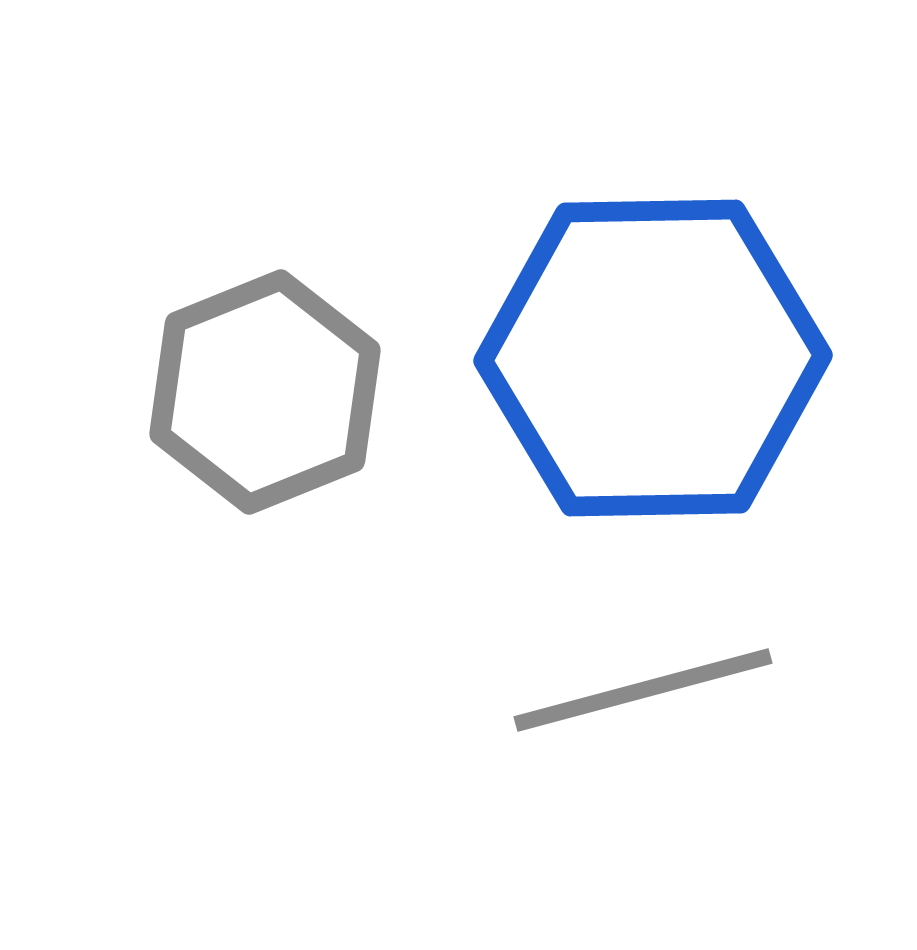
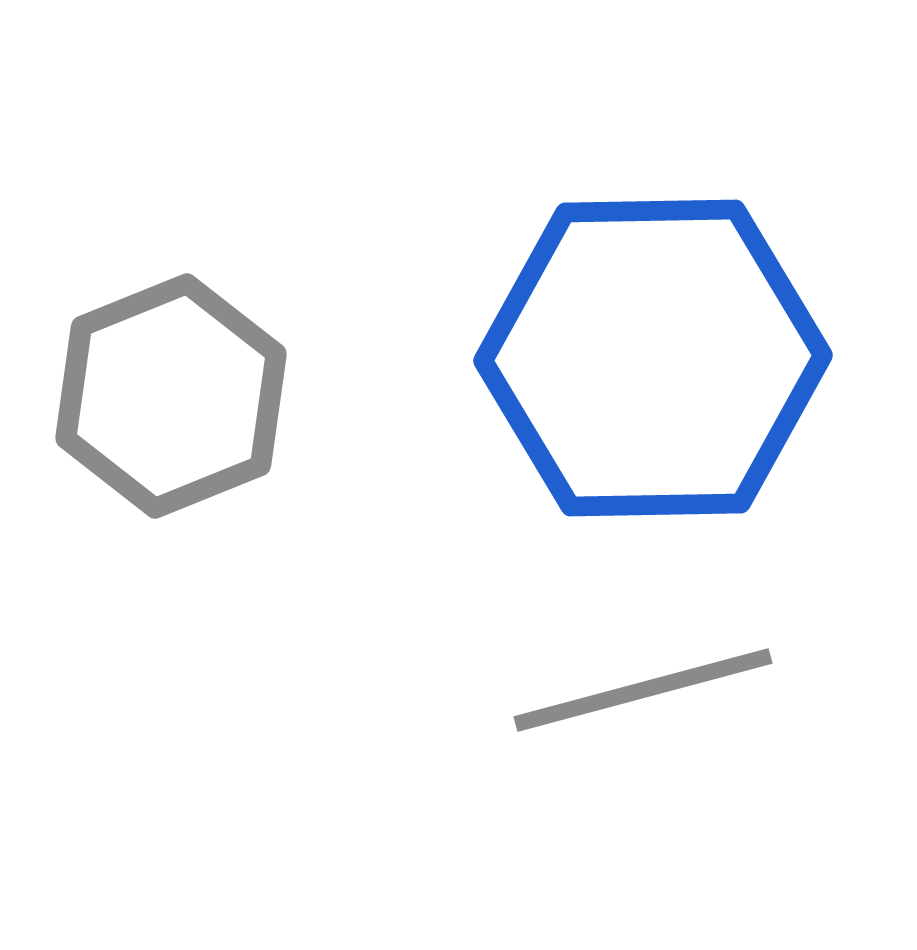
gray hexagon: moved 94 px left, 4 px down
